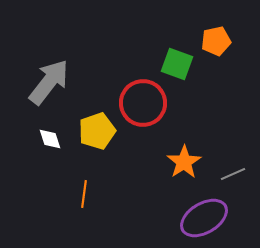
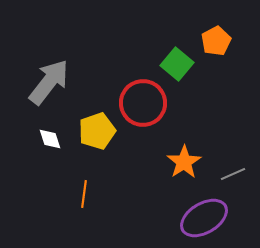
orange pentagon: rotated 16 degrees counterclockwise
green square: rotated 20 degrees clockwise
